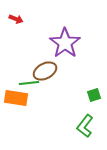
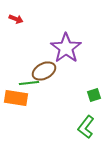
purple star: moved 1 px right, 5 px down
brown ellipse: moved 1 px left
green L-shape: moved 1 px right, 1 px down
